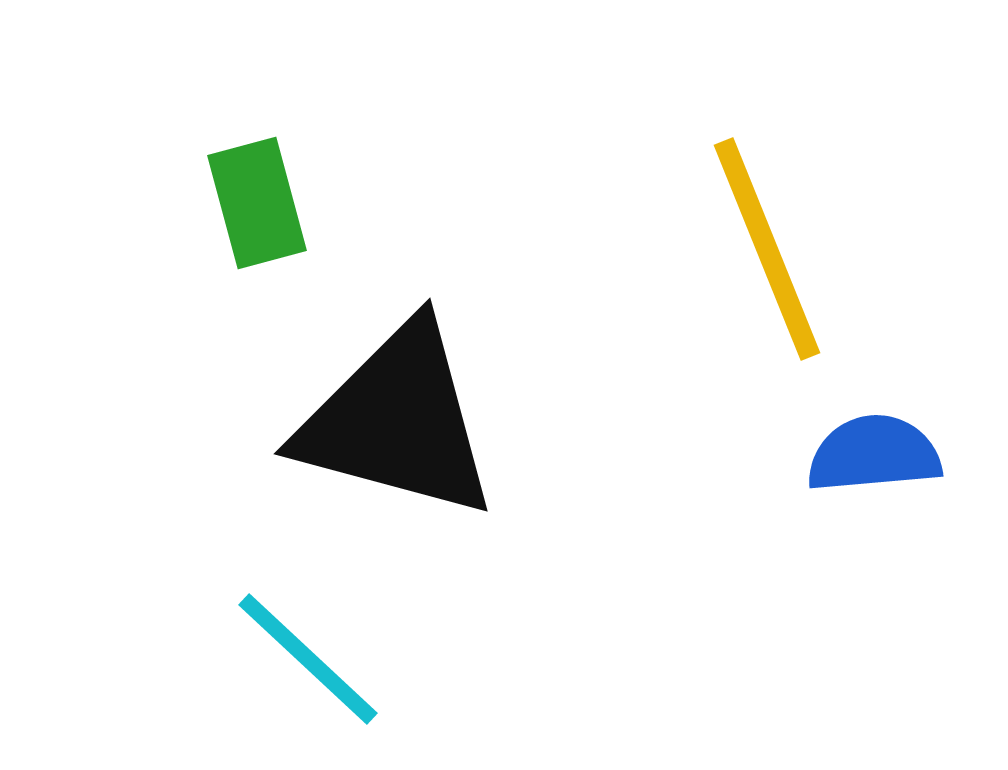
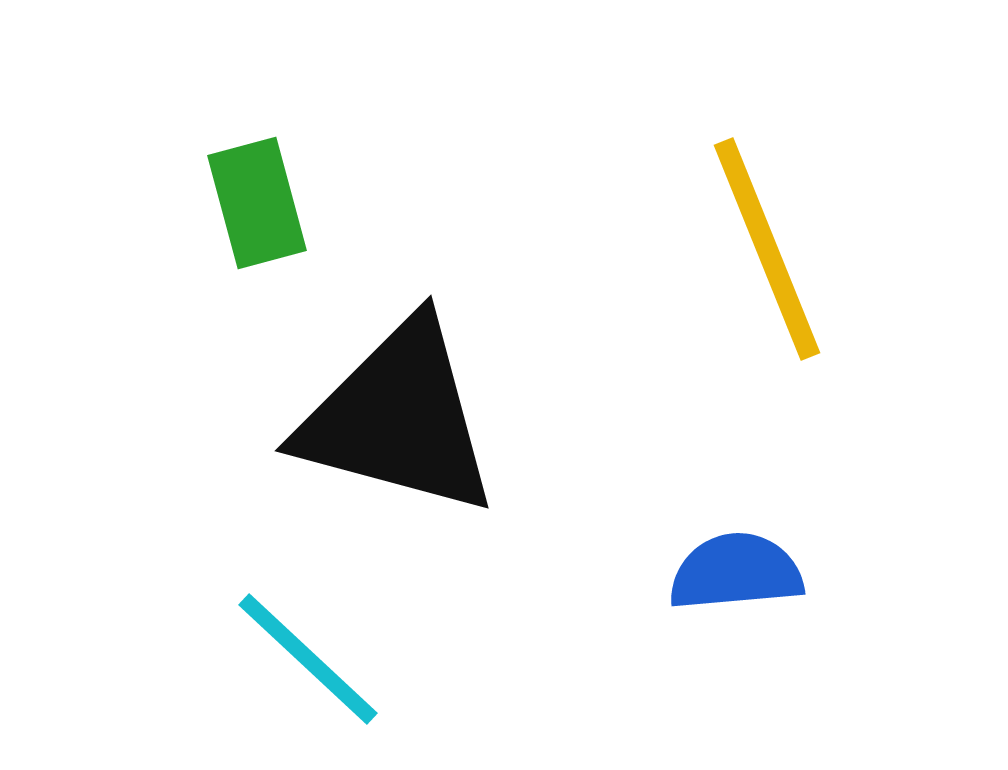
black triangle: moved 1 px right, 3 px up
blue semicircle: moved 138 px left, 118 px down
